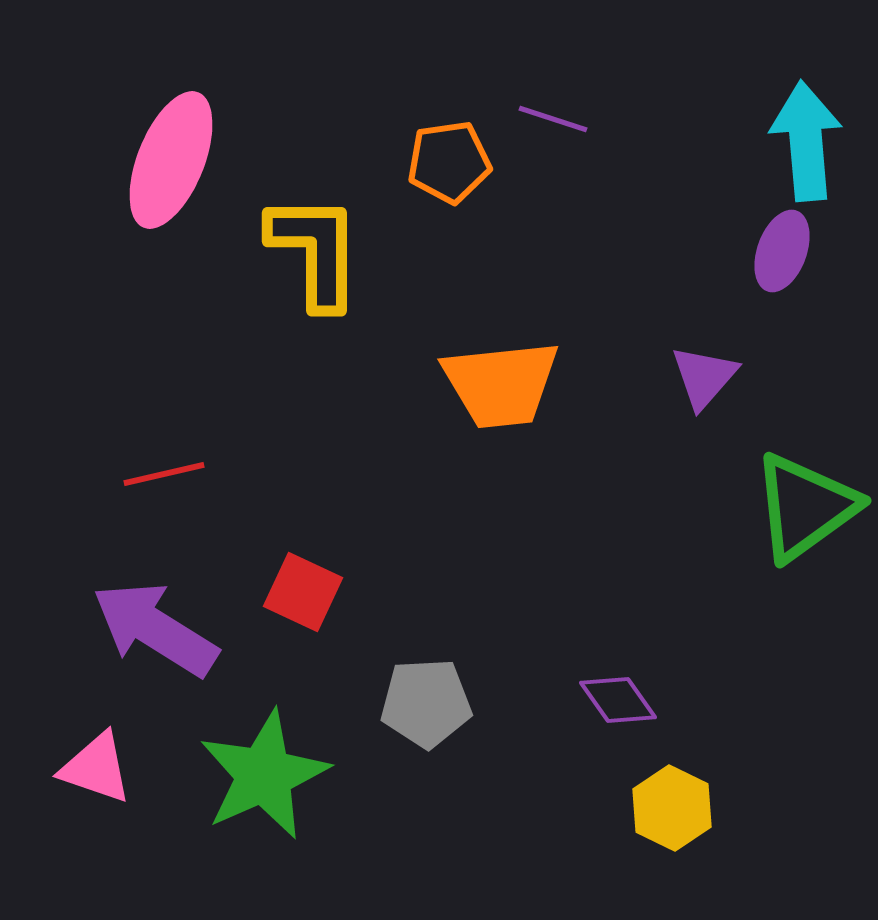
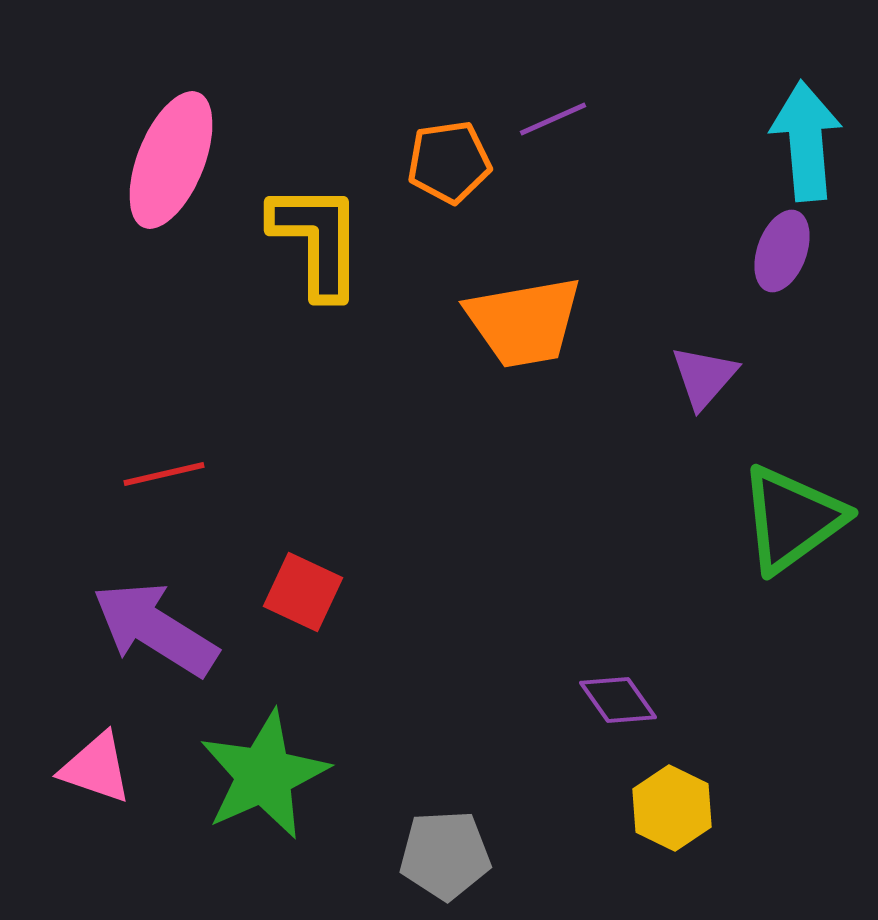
purple line: rotated 42 degrees counterclockwise
yellow L-shape: moved 2 px right, 11 px up
orange trapezoid: moved 23 px right, 62 px up; rotated 4 degrees counterclockwise
green triangle: moved 13 px left, 12 px down
gray pentagon: moved 19 px right, 152 px down
